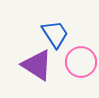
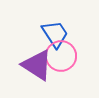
pink circle: moved 20 px left, 6 px up
